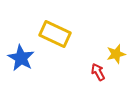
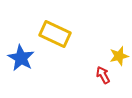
yellow star: moved 3 px right, 2 px down
red arrow: moved 5 px right, 3 px down
